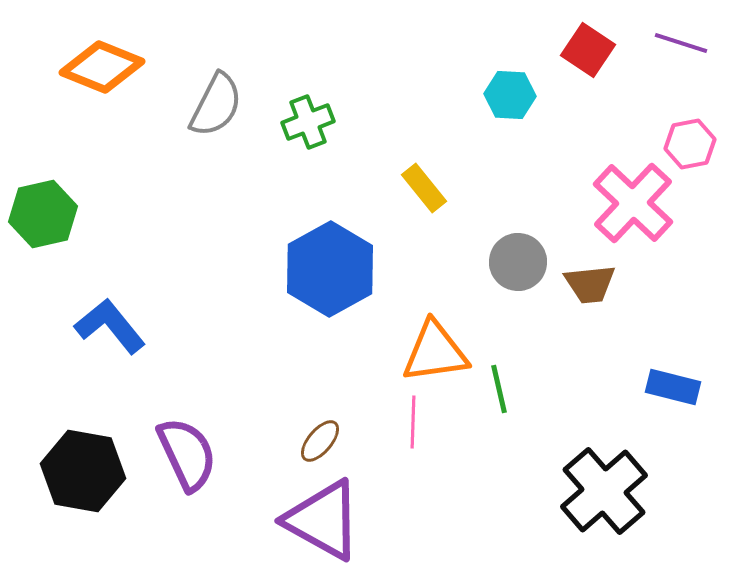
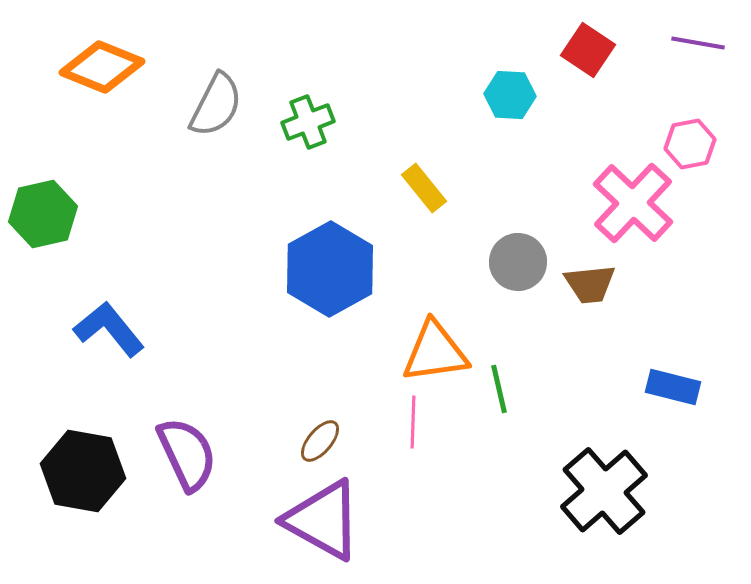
purple line: moved 17 px right; rotated 8 degrees counterclockwise
blue L-shape: moved 1 px left, 3 px down
